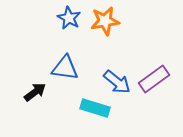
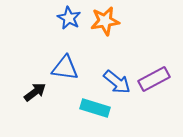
purple rectangle: rotated 8 degrees clockwise
